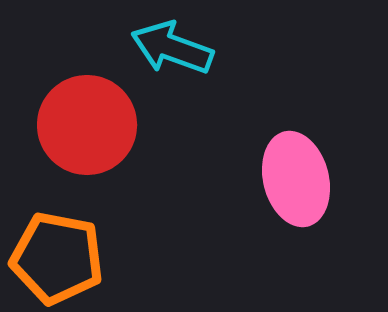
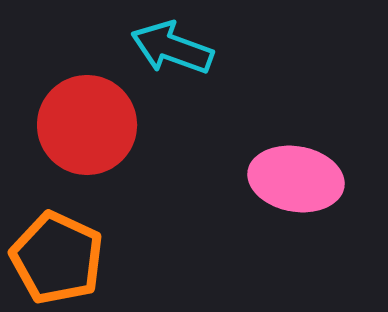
pink ellipse: rotated 66 degrees counterclockwise
orange pentagon: rotated 14 degrees clockwise
